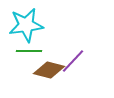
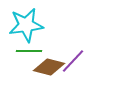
brown diamond: moved 3 px up
